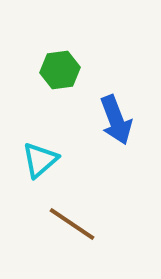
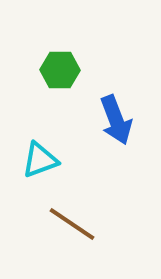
green hexagon: rotated 9 degrees clockwise
cyan triangle: rotated 21 degrees clockwise
